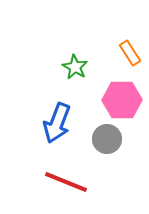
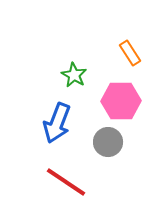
green star: moved 1 px left, 8 px down
pink hexagon: moved 1 px left, 1 px down
gray circle: moved 1 px right, 3 px down
red line: rotated 12 degrees clockwise
